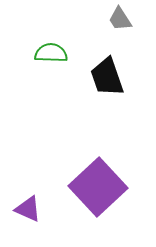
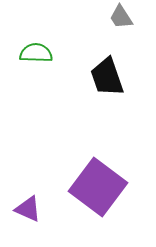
gray trapezoid: moved 1 px right, 2 px up
green semicircle: moved 15 px left
purple square: rotated 10 degrees counterclockwise
